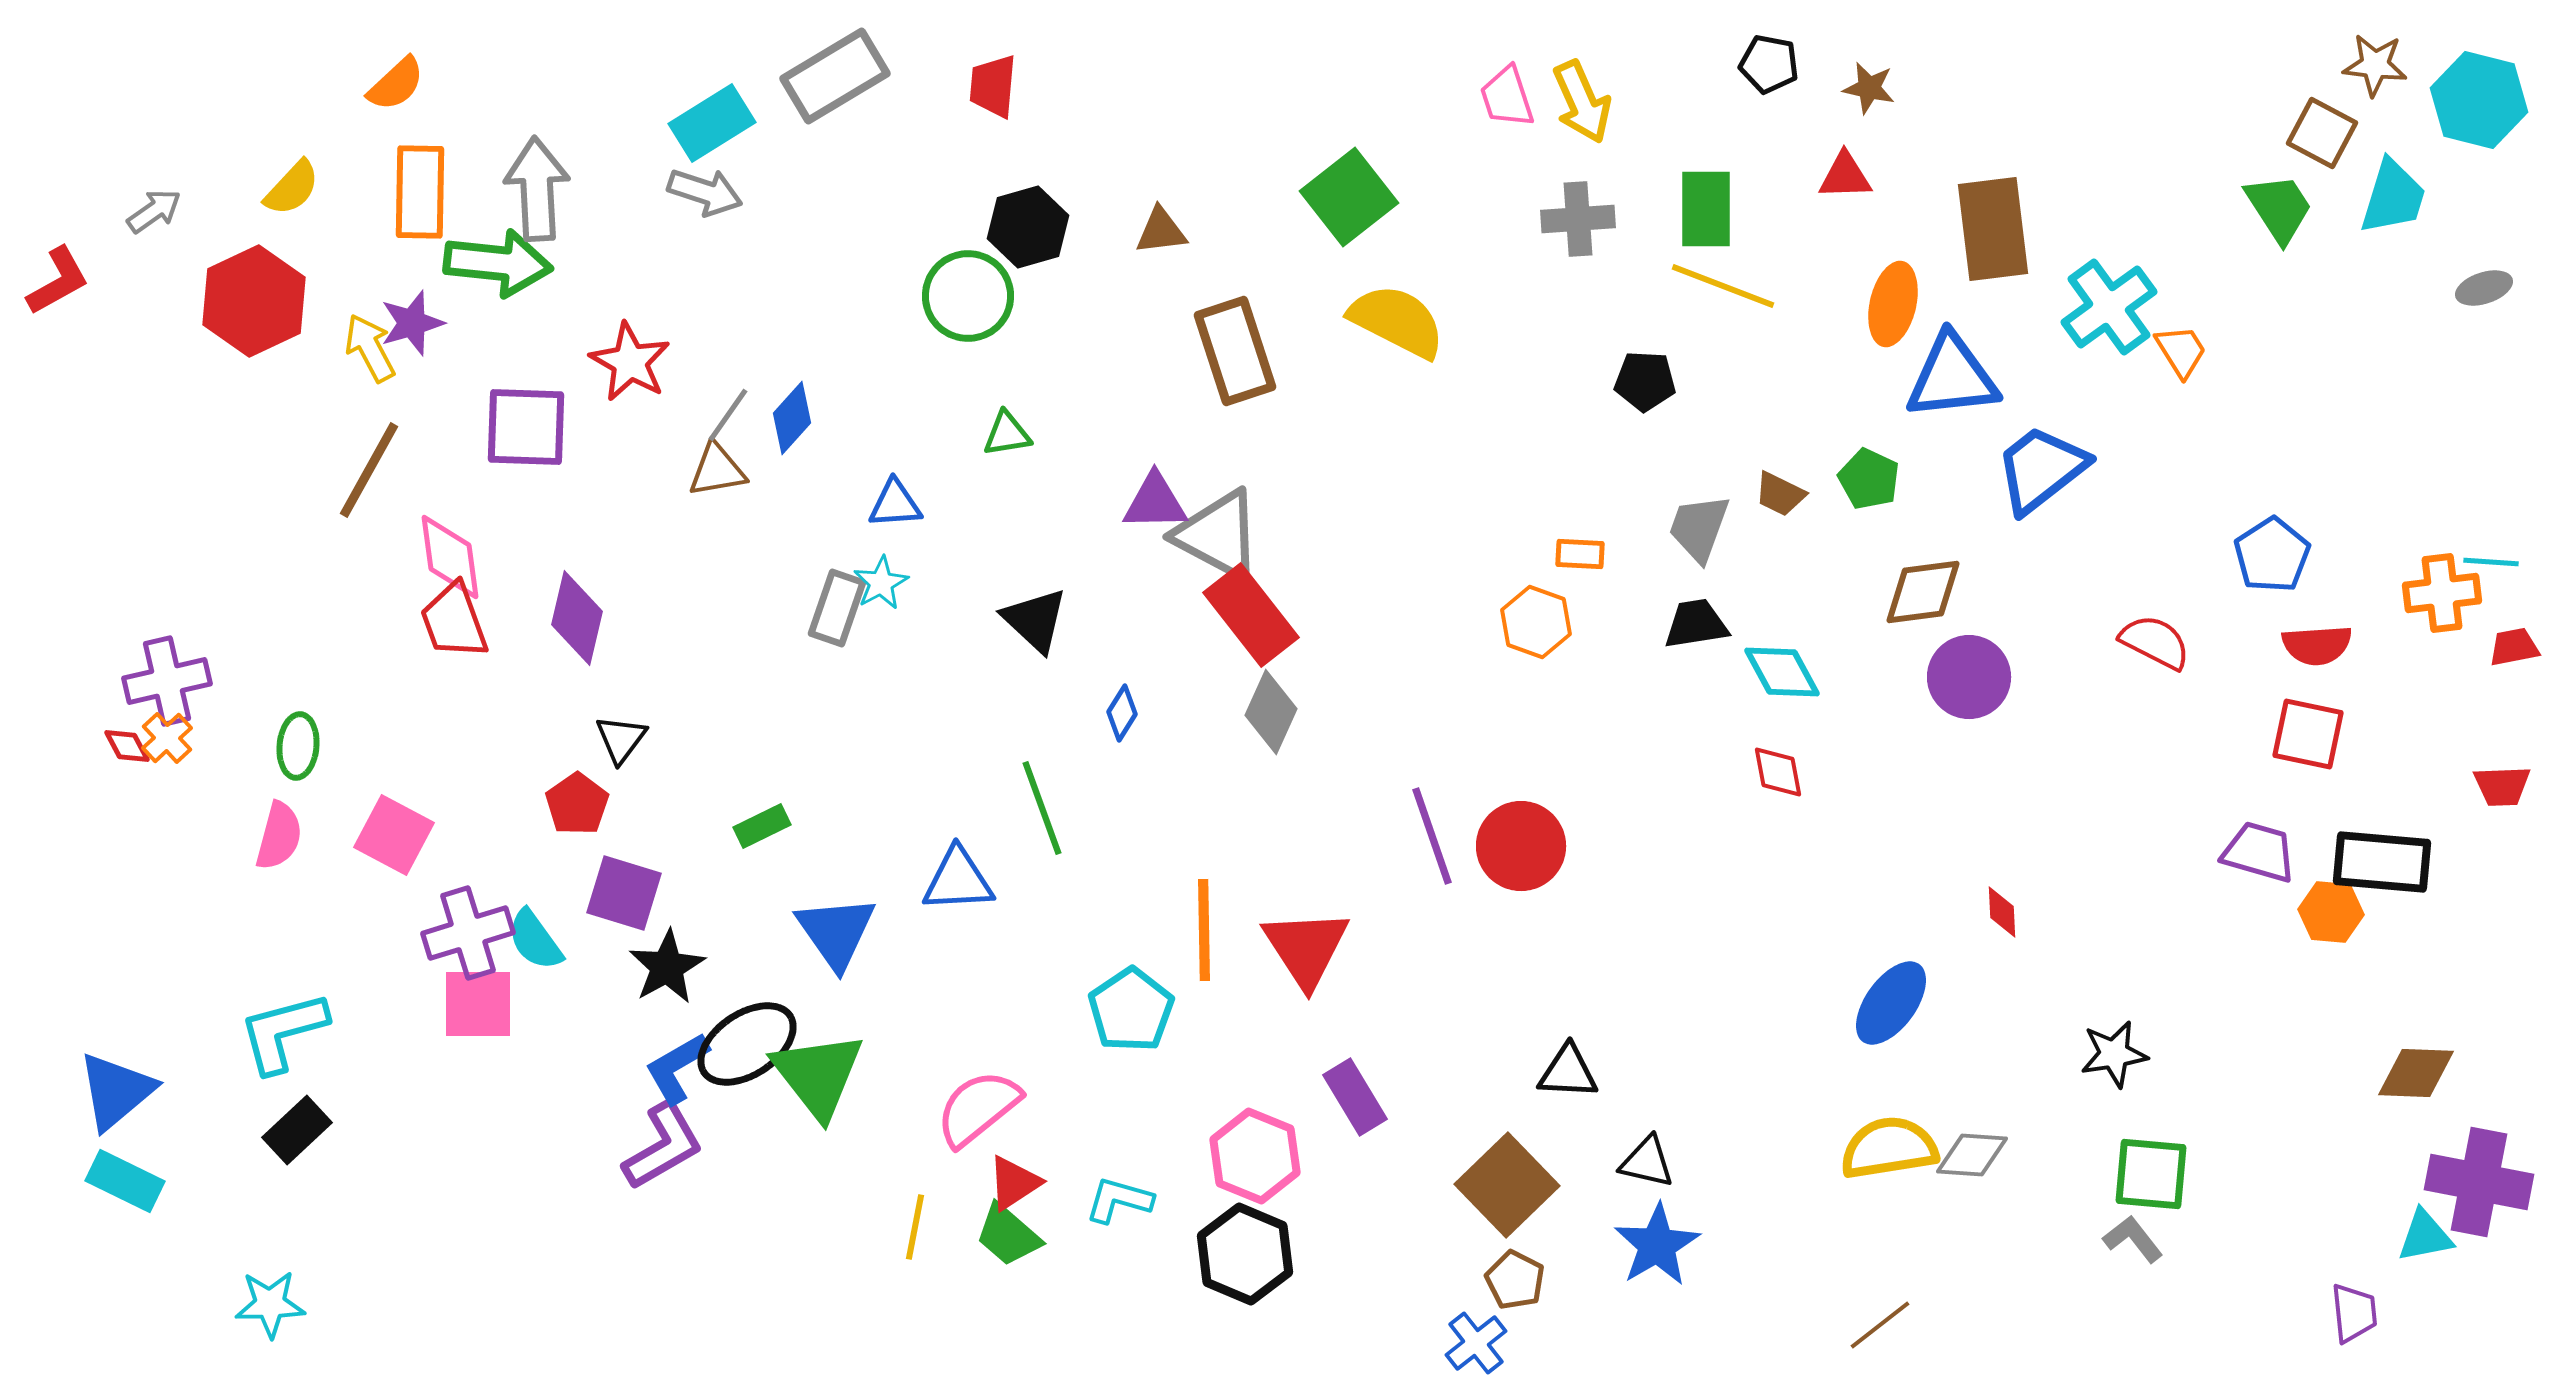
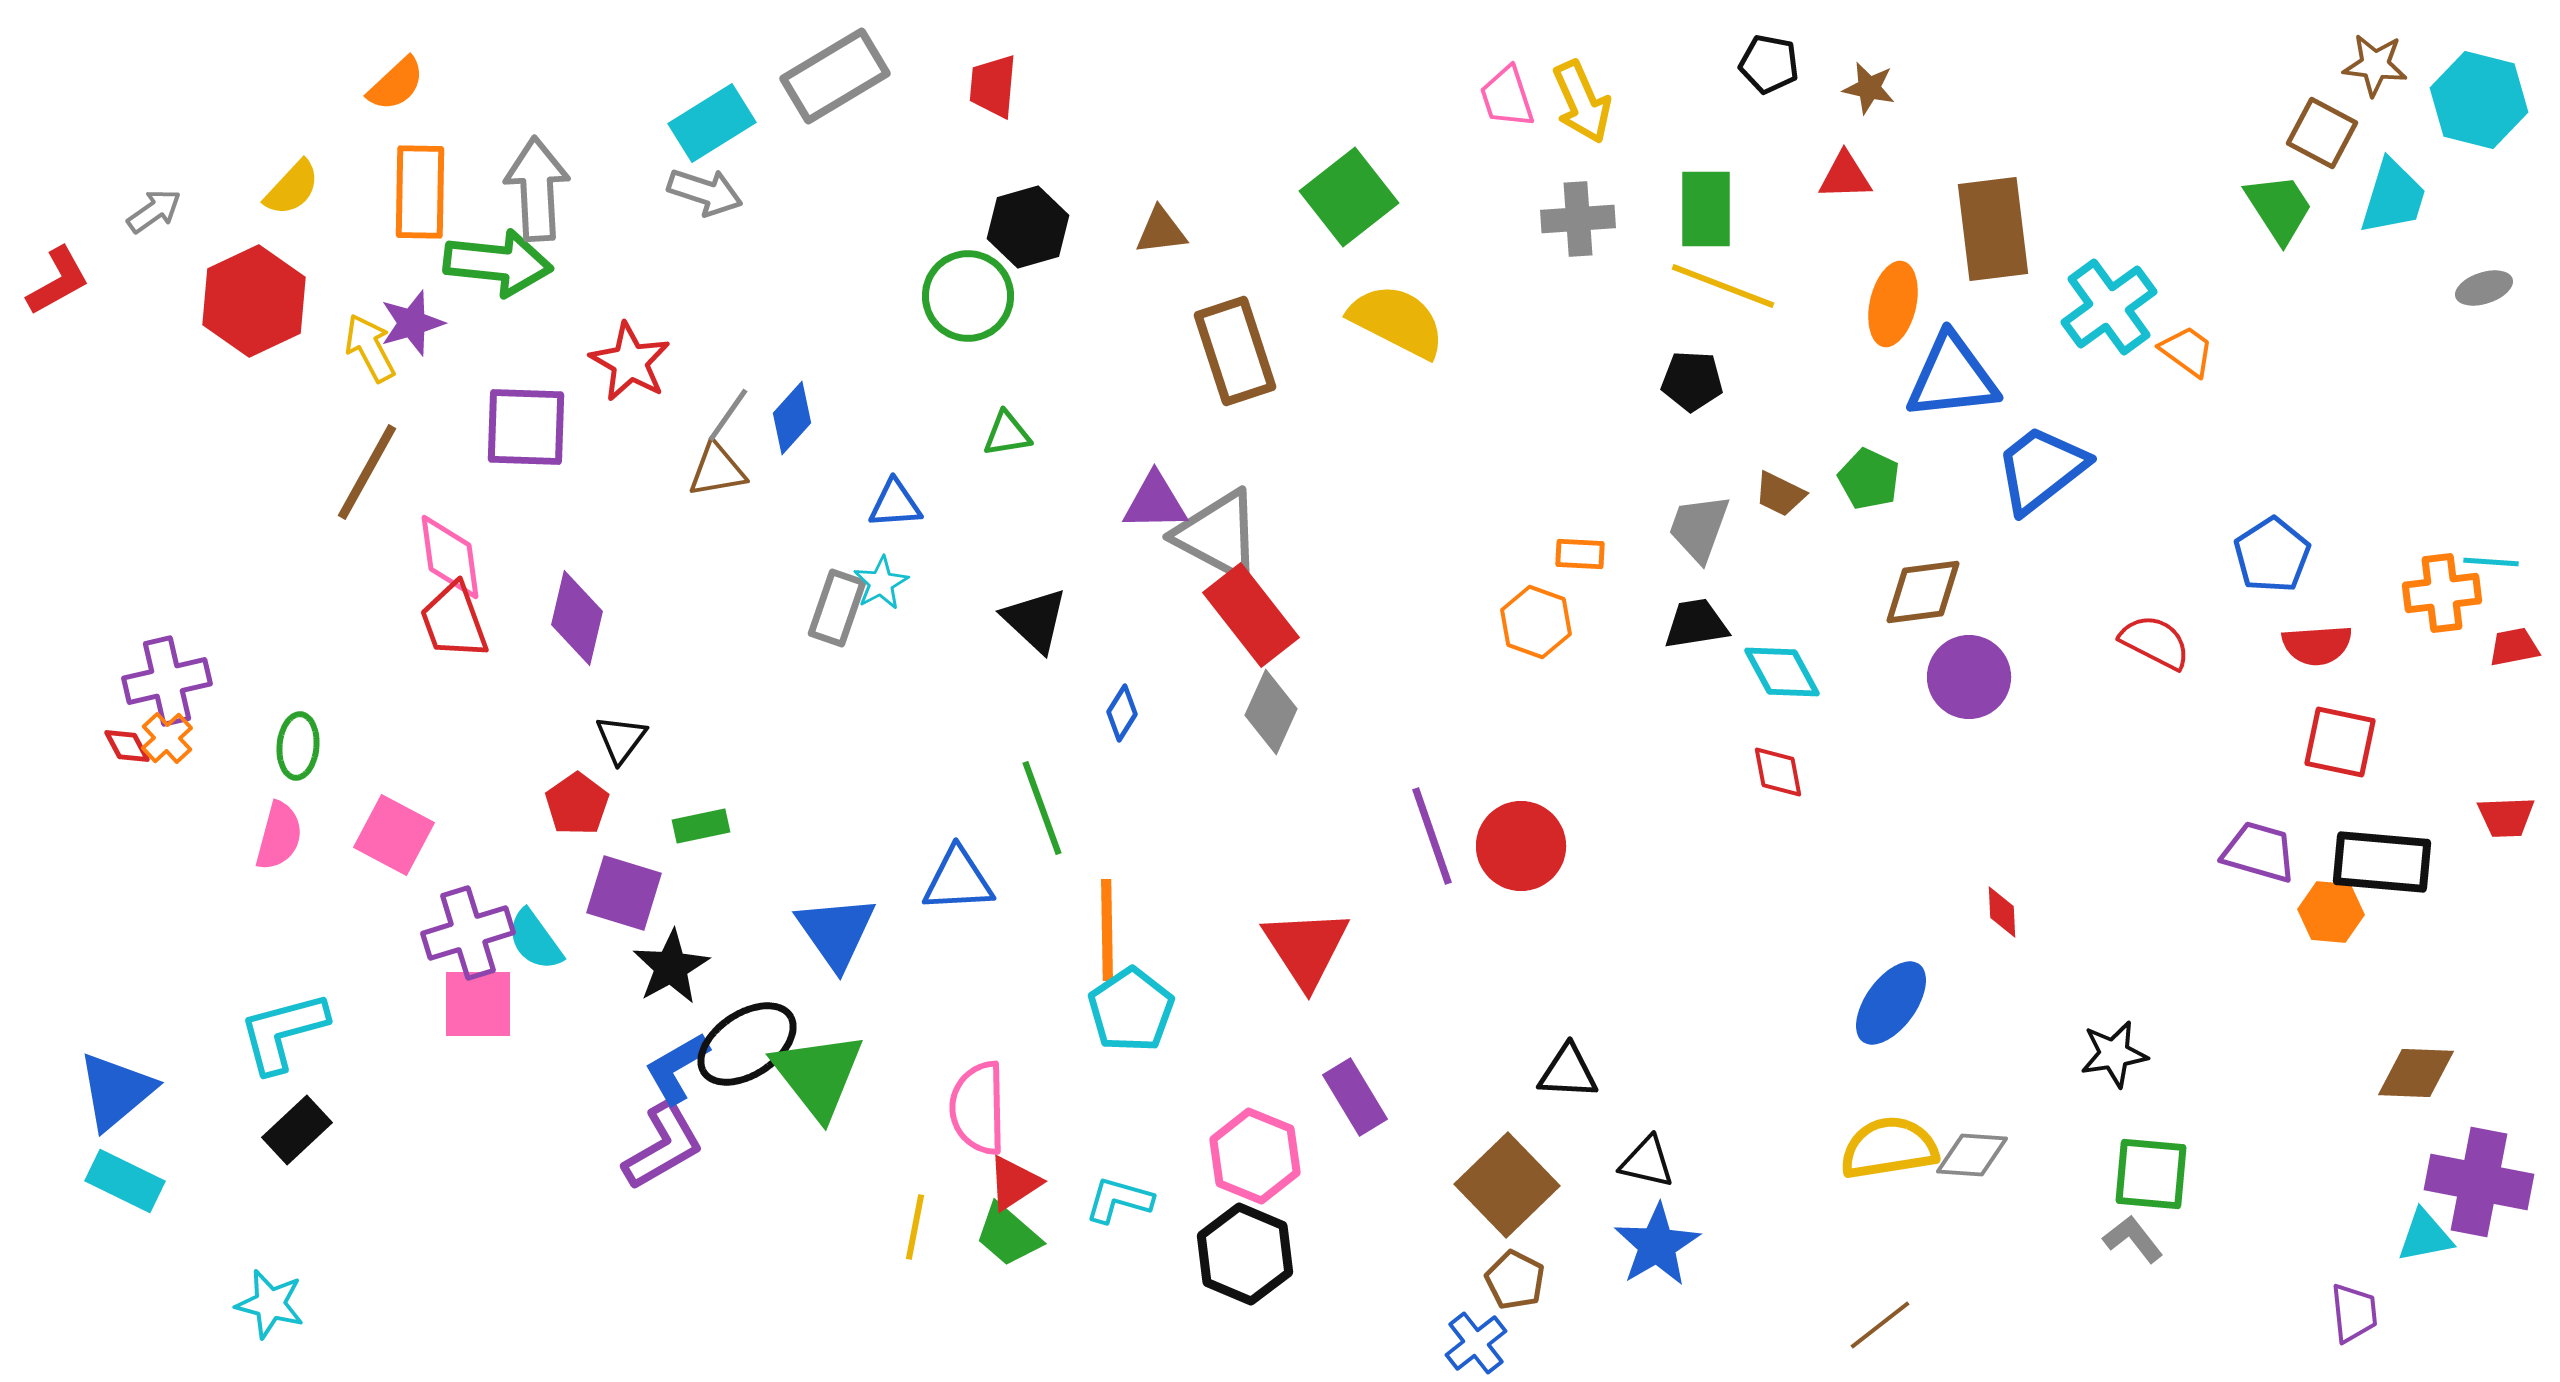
orange trapezoid at (2181, 351): moved 6 px right; rotated 22 degrees counterclockwise
black pentagon at (1645, 381): moved 47 px right
brown line at (369, 470): moved 2 px left, 2 px down
red square at (2308, 734): moved 32 px right, 8 px down
red trapezoid at (2502, 786): moved 4 px right, 31 px down
green rectangle at (762, 826): moved 61 px left; rotated 14 degrees clockwise
orange line at (1204, 930): moved 97 px left
black star at (667, 967): moved 4 px right
pink semicircle at (978, 1108): rotated 52 degrees counterclockwise
cyan star at (270, 1304): rotated 16 degrees clockwise
